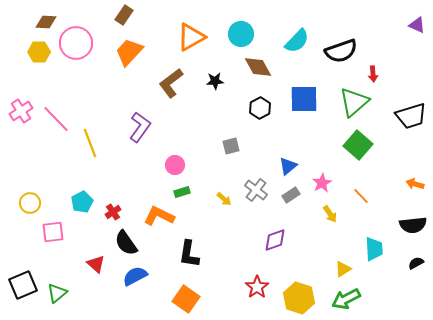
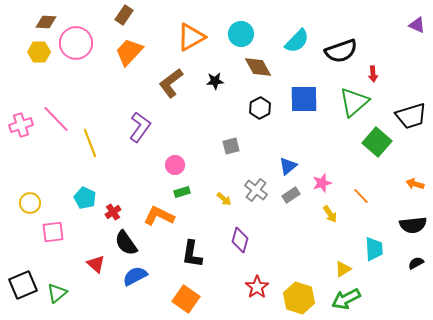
pink cross at (21, 111): moved 14 px down; rotated 15 degrees clockwise
green square at (358, 145): moved 19 px right, 3 px up
pink star at (322, 183): rotated 12 degrees clockwise
cyan pentagon at (82, 202): moved 3 px right, 4 px up; rotated 20 degrees counterclockwise
purple diamond at (275, 240): moved 35 px left; rotated 55 degrees counterclockwise
black L-shape at (189, 254): moved 3 px right
